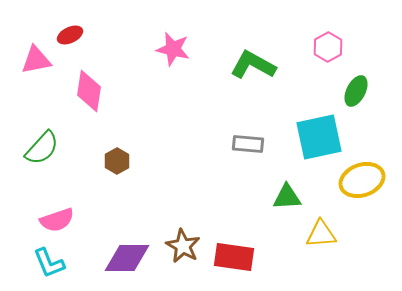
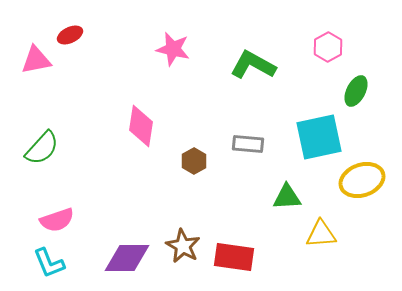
pink diamond: moved 52 px right, 35 px down
brown hexagon: moved 77 px right
